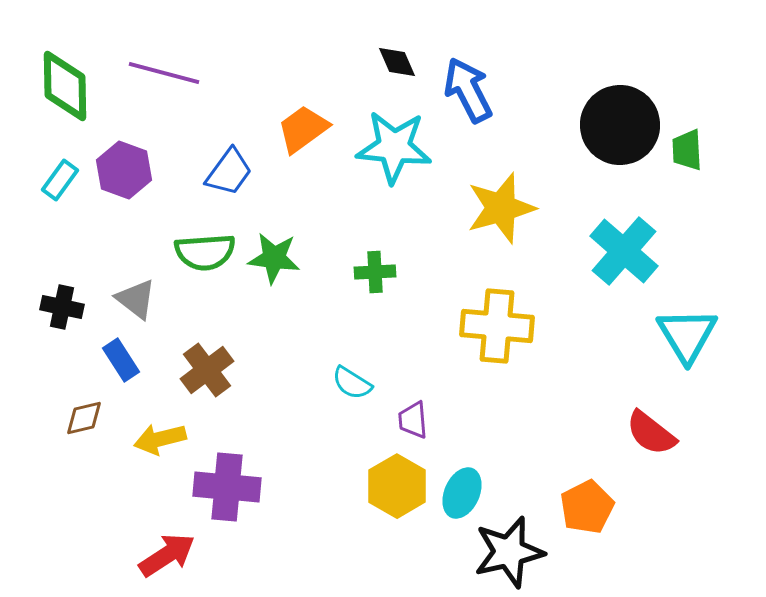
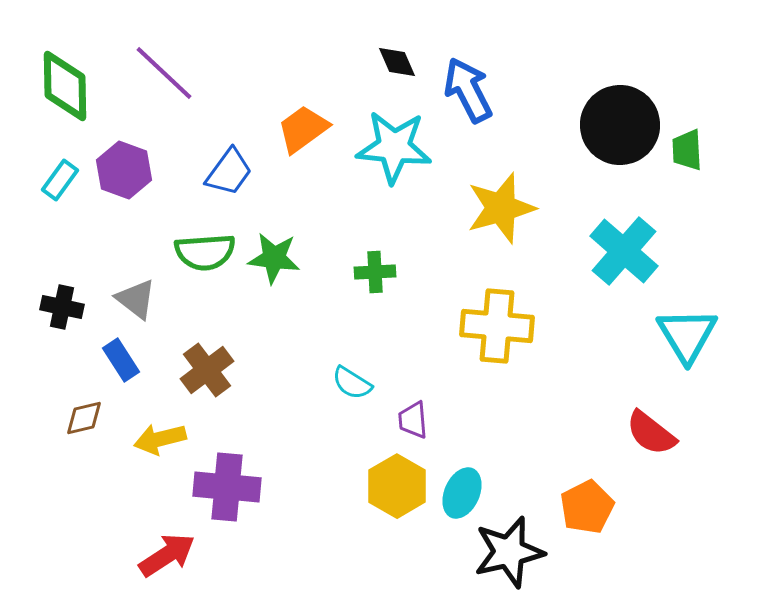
purple line: rotated 28 degrees clockwise
